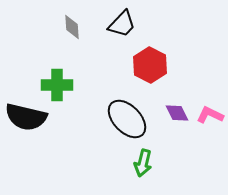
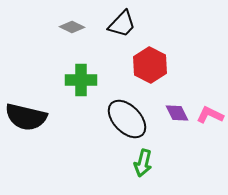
gray diamond: rotated 60 degrees counterclockwise
green cross: moved 24 px right, 5 px up
